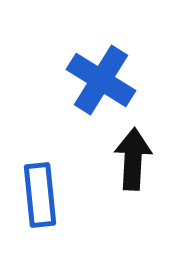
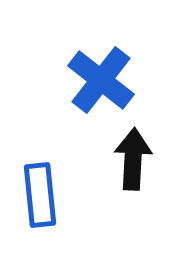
blue cross: rotated 6 degrees clockwise
